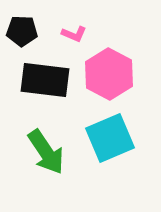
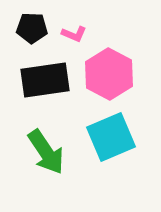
black pentagon: moved 10 px right, 3 px up
black rectangle: rotated 15 degrees counterclockwise
cyan square: moved 1 px right, 1 px up
